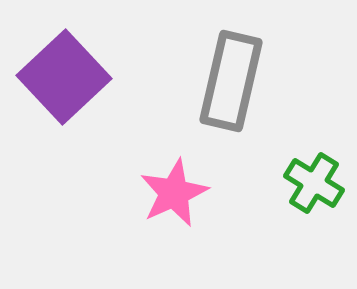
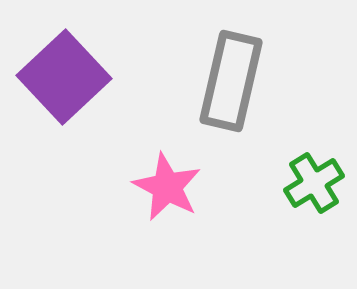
green cross: rotated 26 degrees clockwise
pink star: moved 7 px left, 6 px up; rotated 20 degrees counterclockwise
